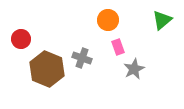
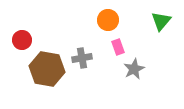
green triangle: moved 1 px left, 1 px down; rotated 10 degrees counterclockwise
red circle: moved 1 px right, 1 px down
gray cross: rotated 30 degrees counterclockwise
brown hexagon: rotated 12 degrees counterclockwise
